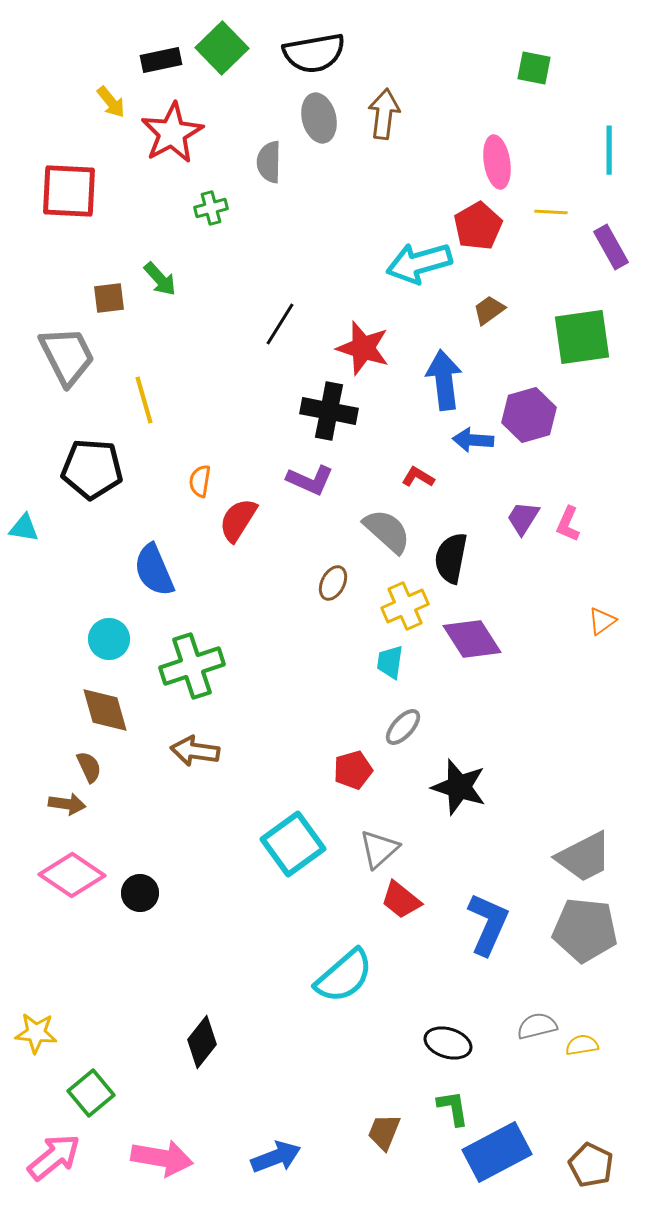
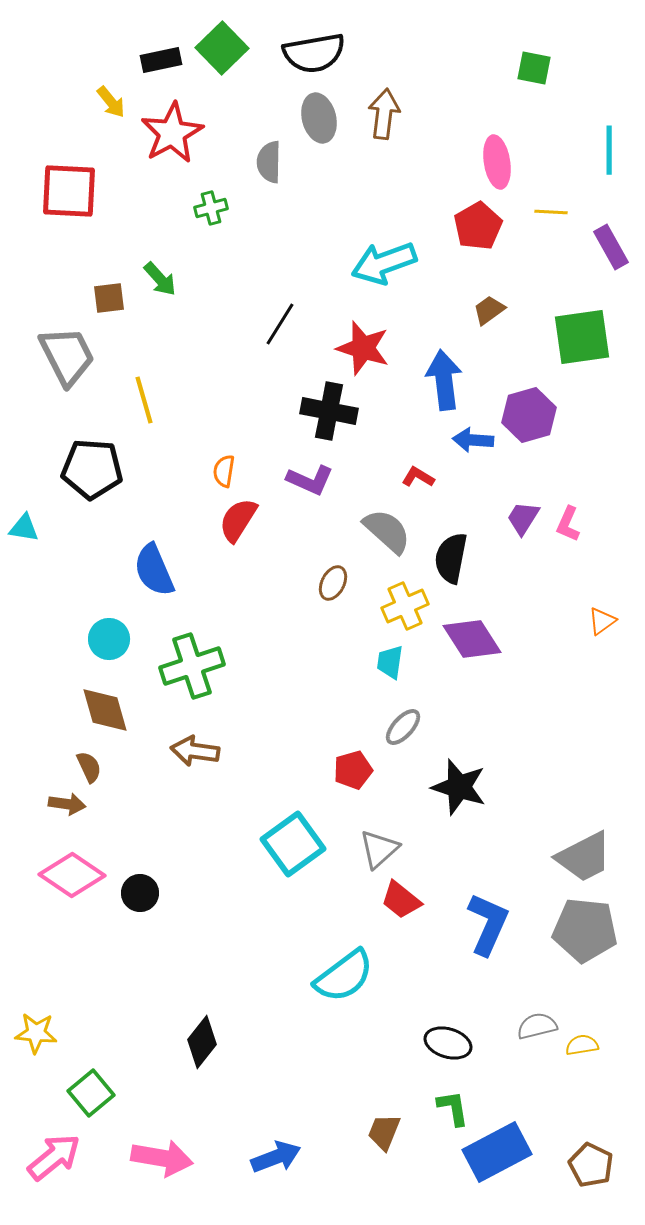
cyan arrow at (419, 263): moved 35 px left; rotated 4 degrees counterclockwise
orange semicircle at (200, 481): moved 24 px right, 10 px up
cyan semicircle at (344, 976): rotated 4 degrees clockwise
